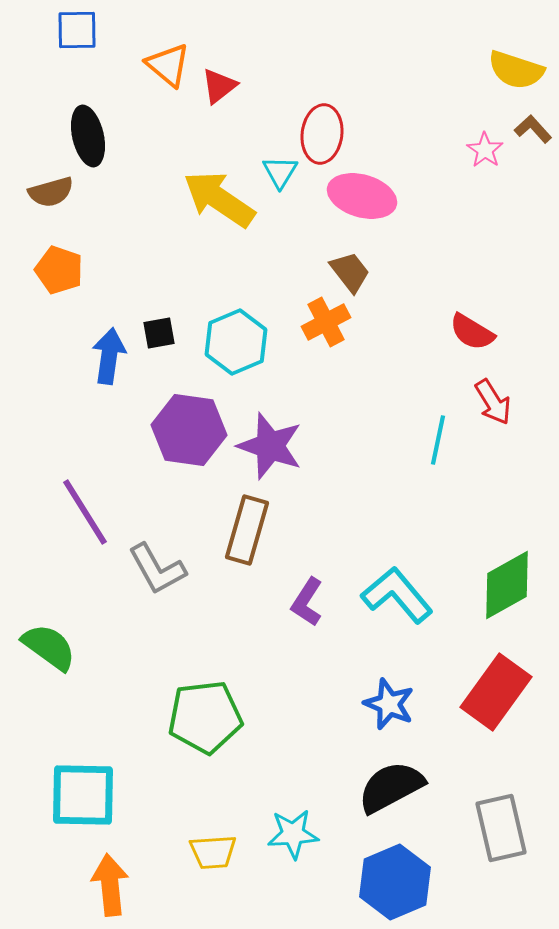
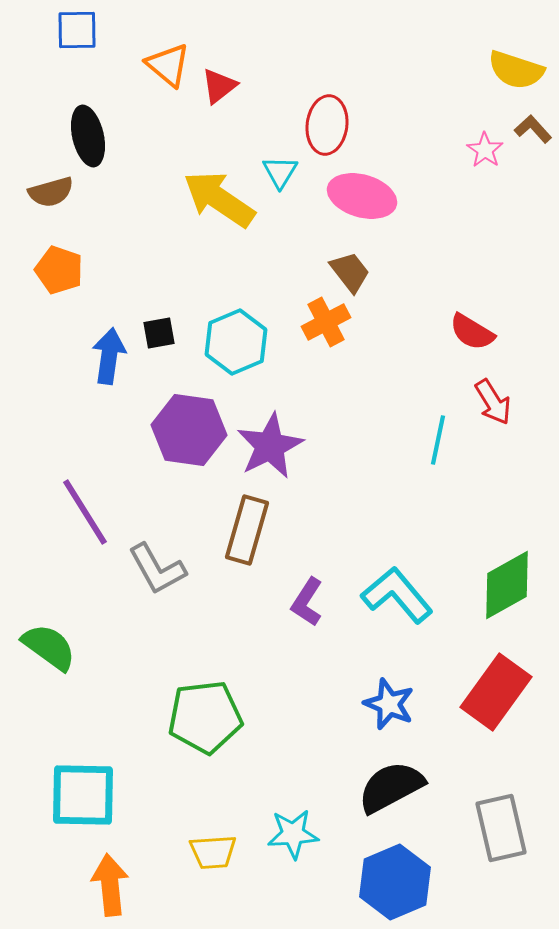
red ellipse: moved 5 px right, 9 px up
purple star: rotated 26 degrees clockwise
